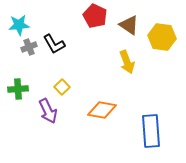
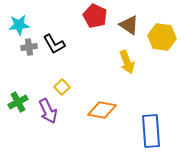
gray cross: rotated 14 degrees clockwise
green cross: moved 13 px down; rotated 24 degrees counterclockwise
